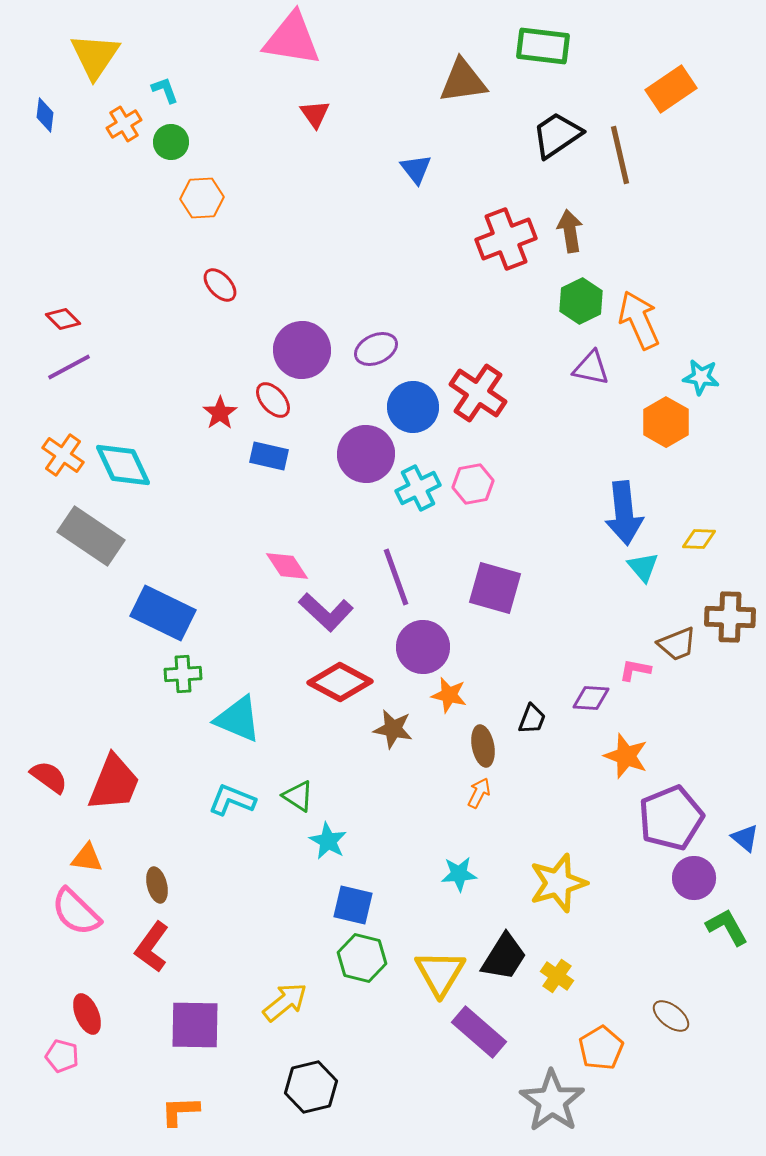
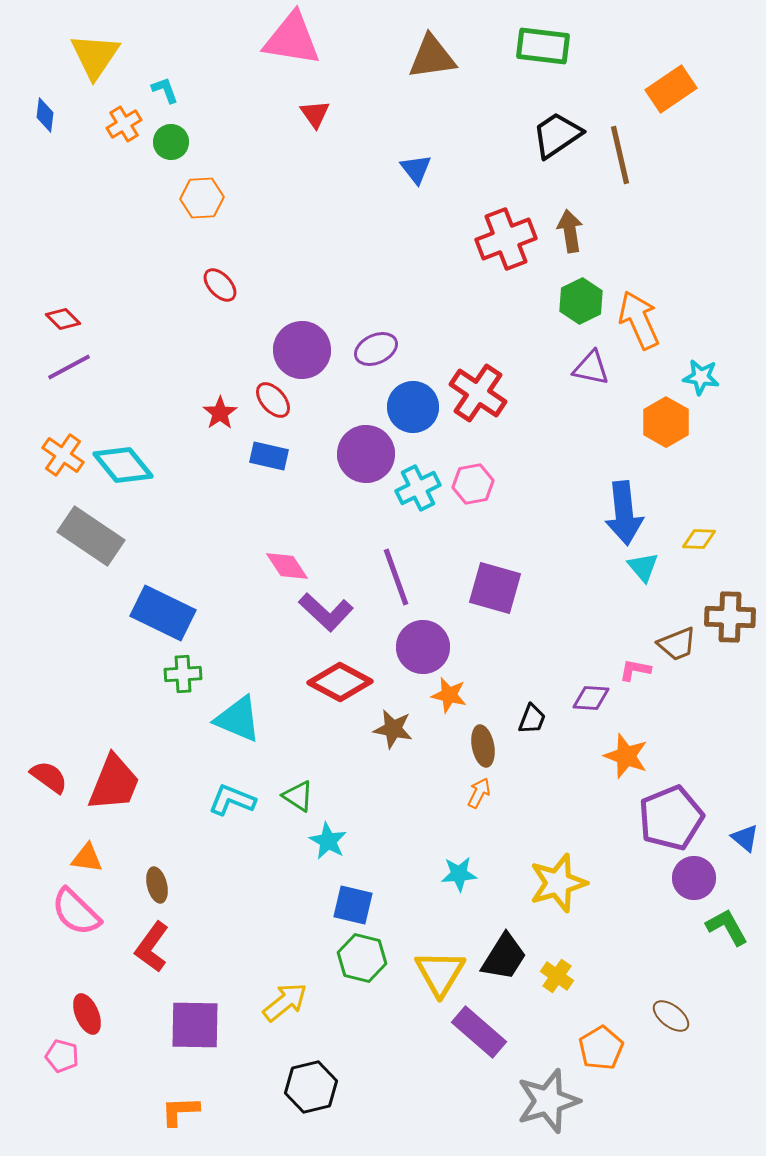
brown triangle at (463, 81): moved 31 px left, 24 px up
cyan diamond at (123, 465): rotated 14 degrees counterclockwise
gray star at (552, 1101): moved 4 px left; rotated 20 degrees clockwise
